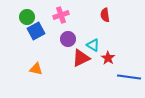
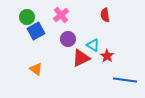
pink cross: rotated 21 degrees counterclockwise
red star: moved 1 px left, 2 px up
orange triangle: rotated 24 degrees clockwise
blue line: moved 4 px left, 3 px down
